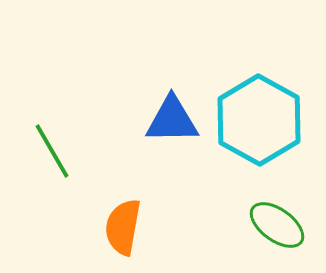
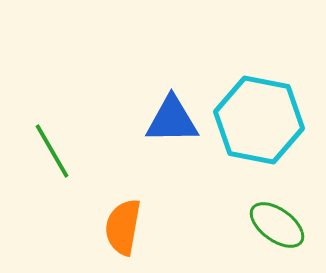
cyan hexagon: rotated 18 degrees counterclockwise
